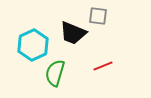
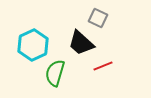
gray square: moved 2 px down; rotated 18 degrees clockwise
black trapezoid: moved 8 px right, 10 px down; rotated 20 degrees clockwise
